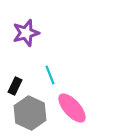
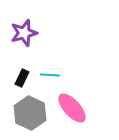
purple star: moved 2 px left
cyan line: rotated 66 degrees counterclockwise
black rectangle: moved 7 px right, 8 px up
